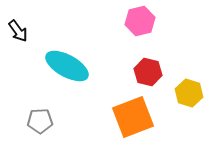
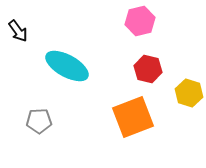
red hexagon: moved 3 px up
gray pentagon: moved 1 px left
